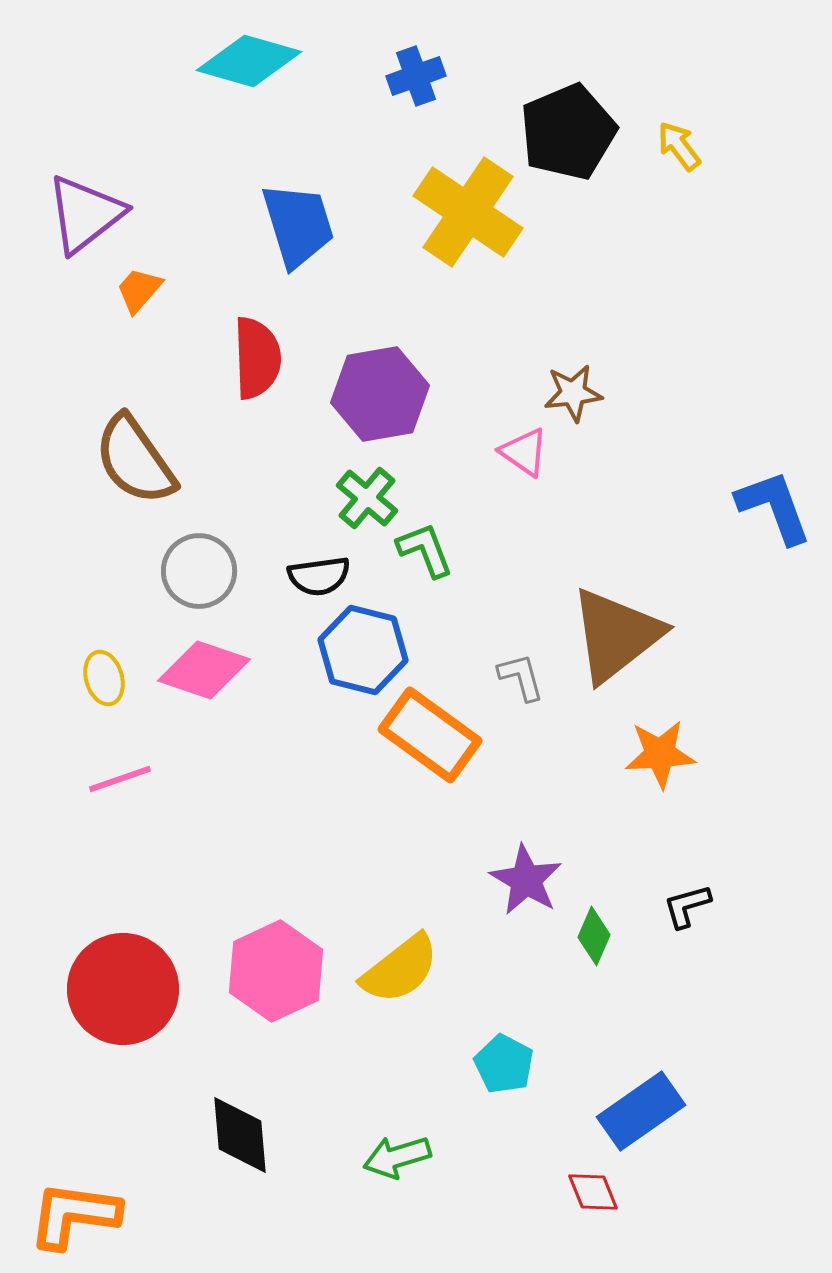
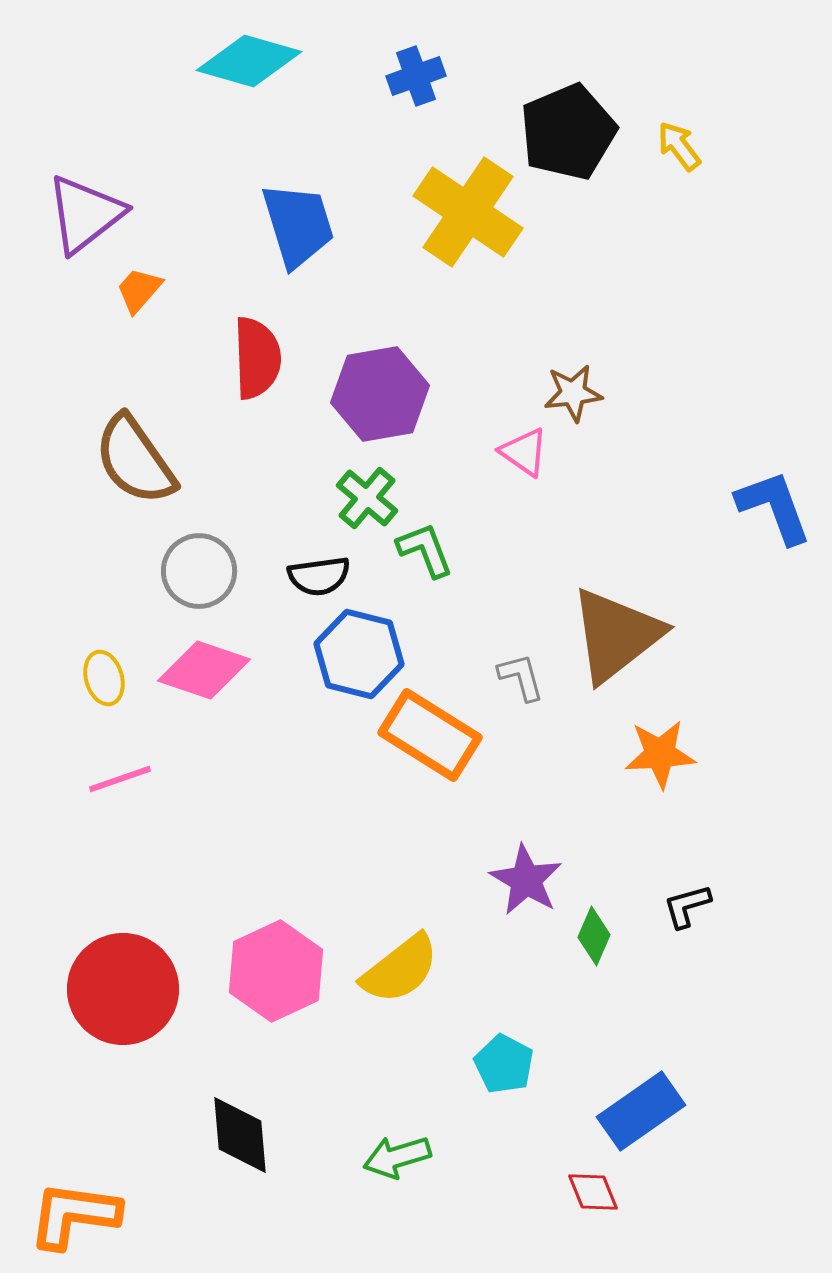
blue hexagon: moved 4 px left, 4 px down
orange rectangle: rotated 4 degrees counterclockwise
